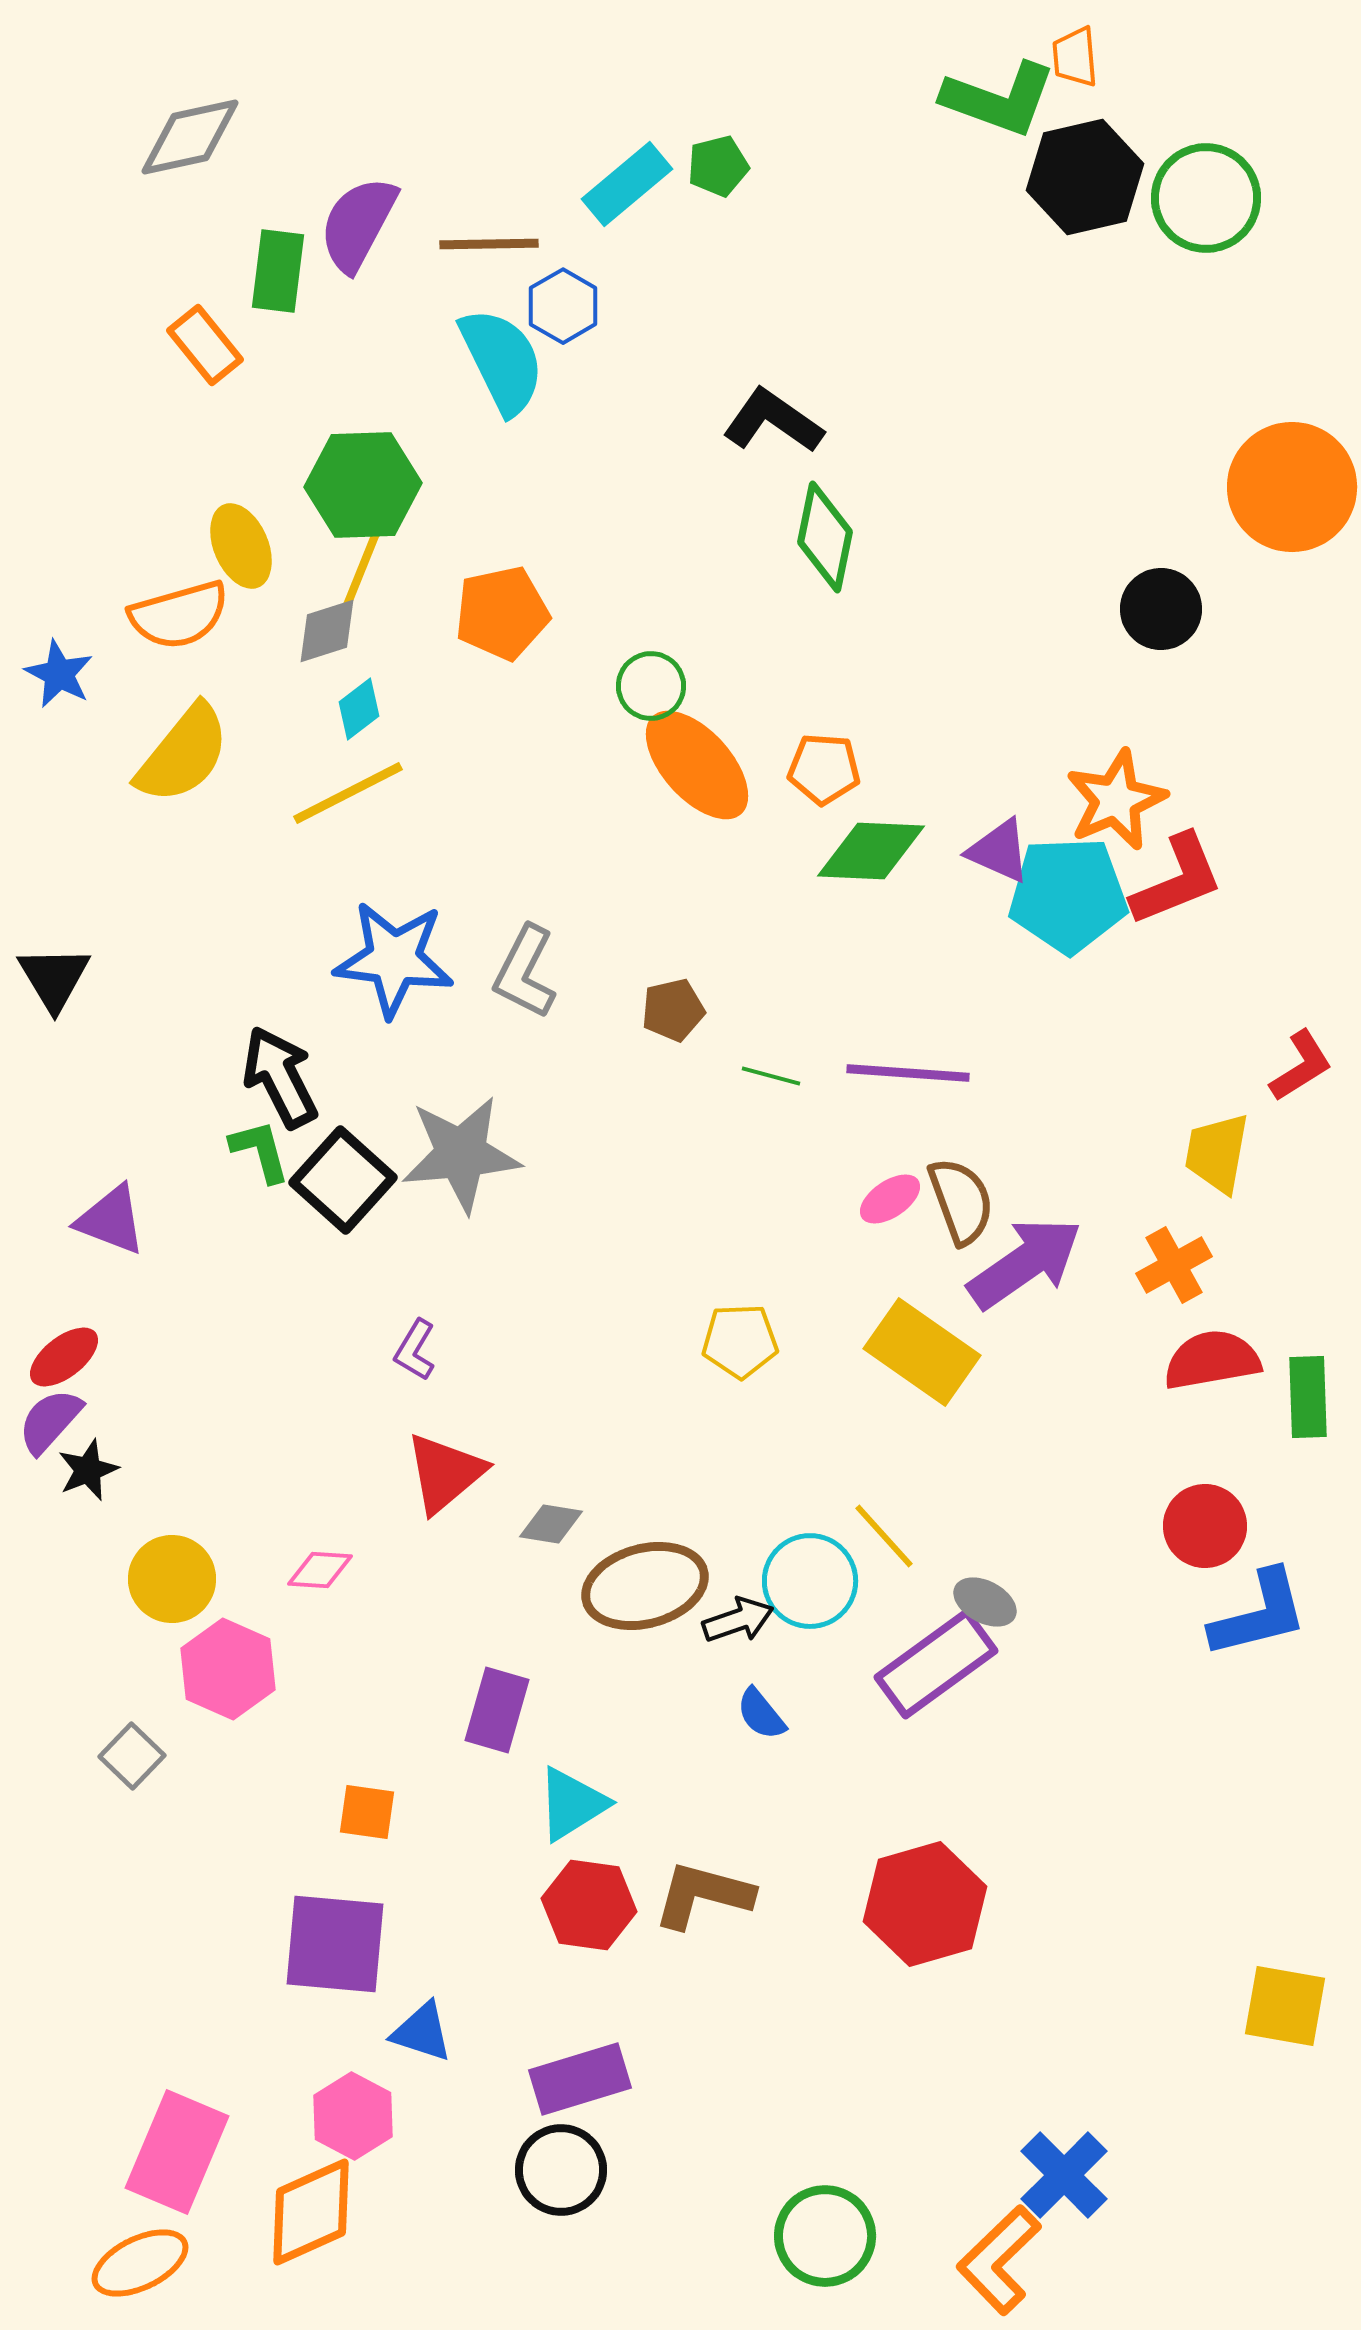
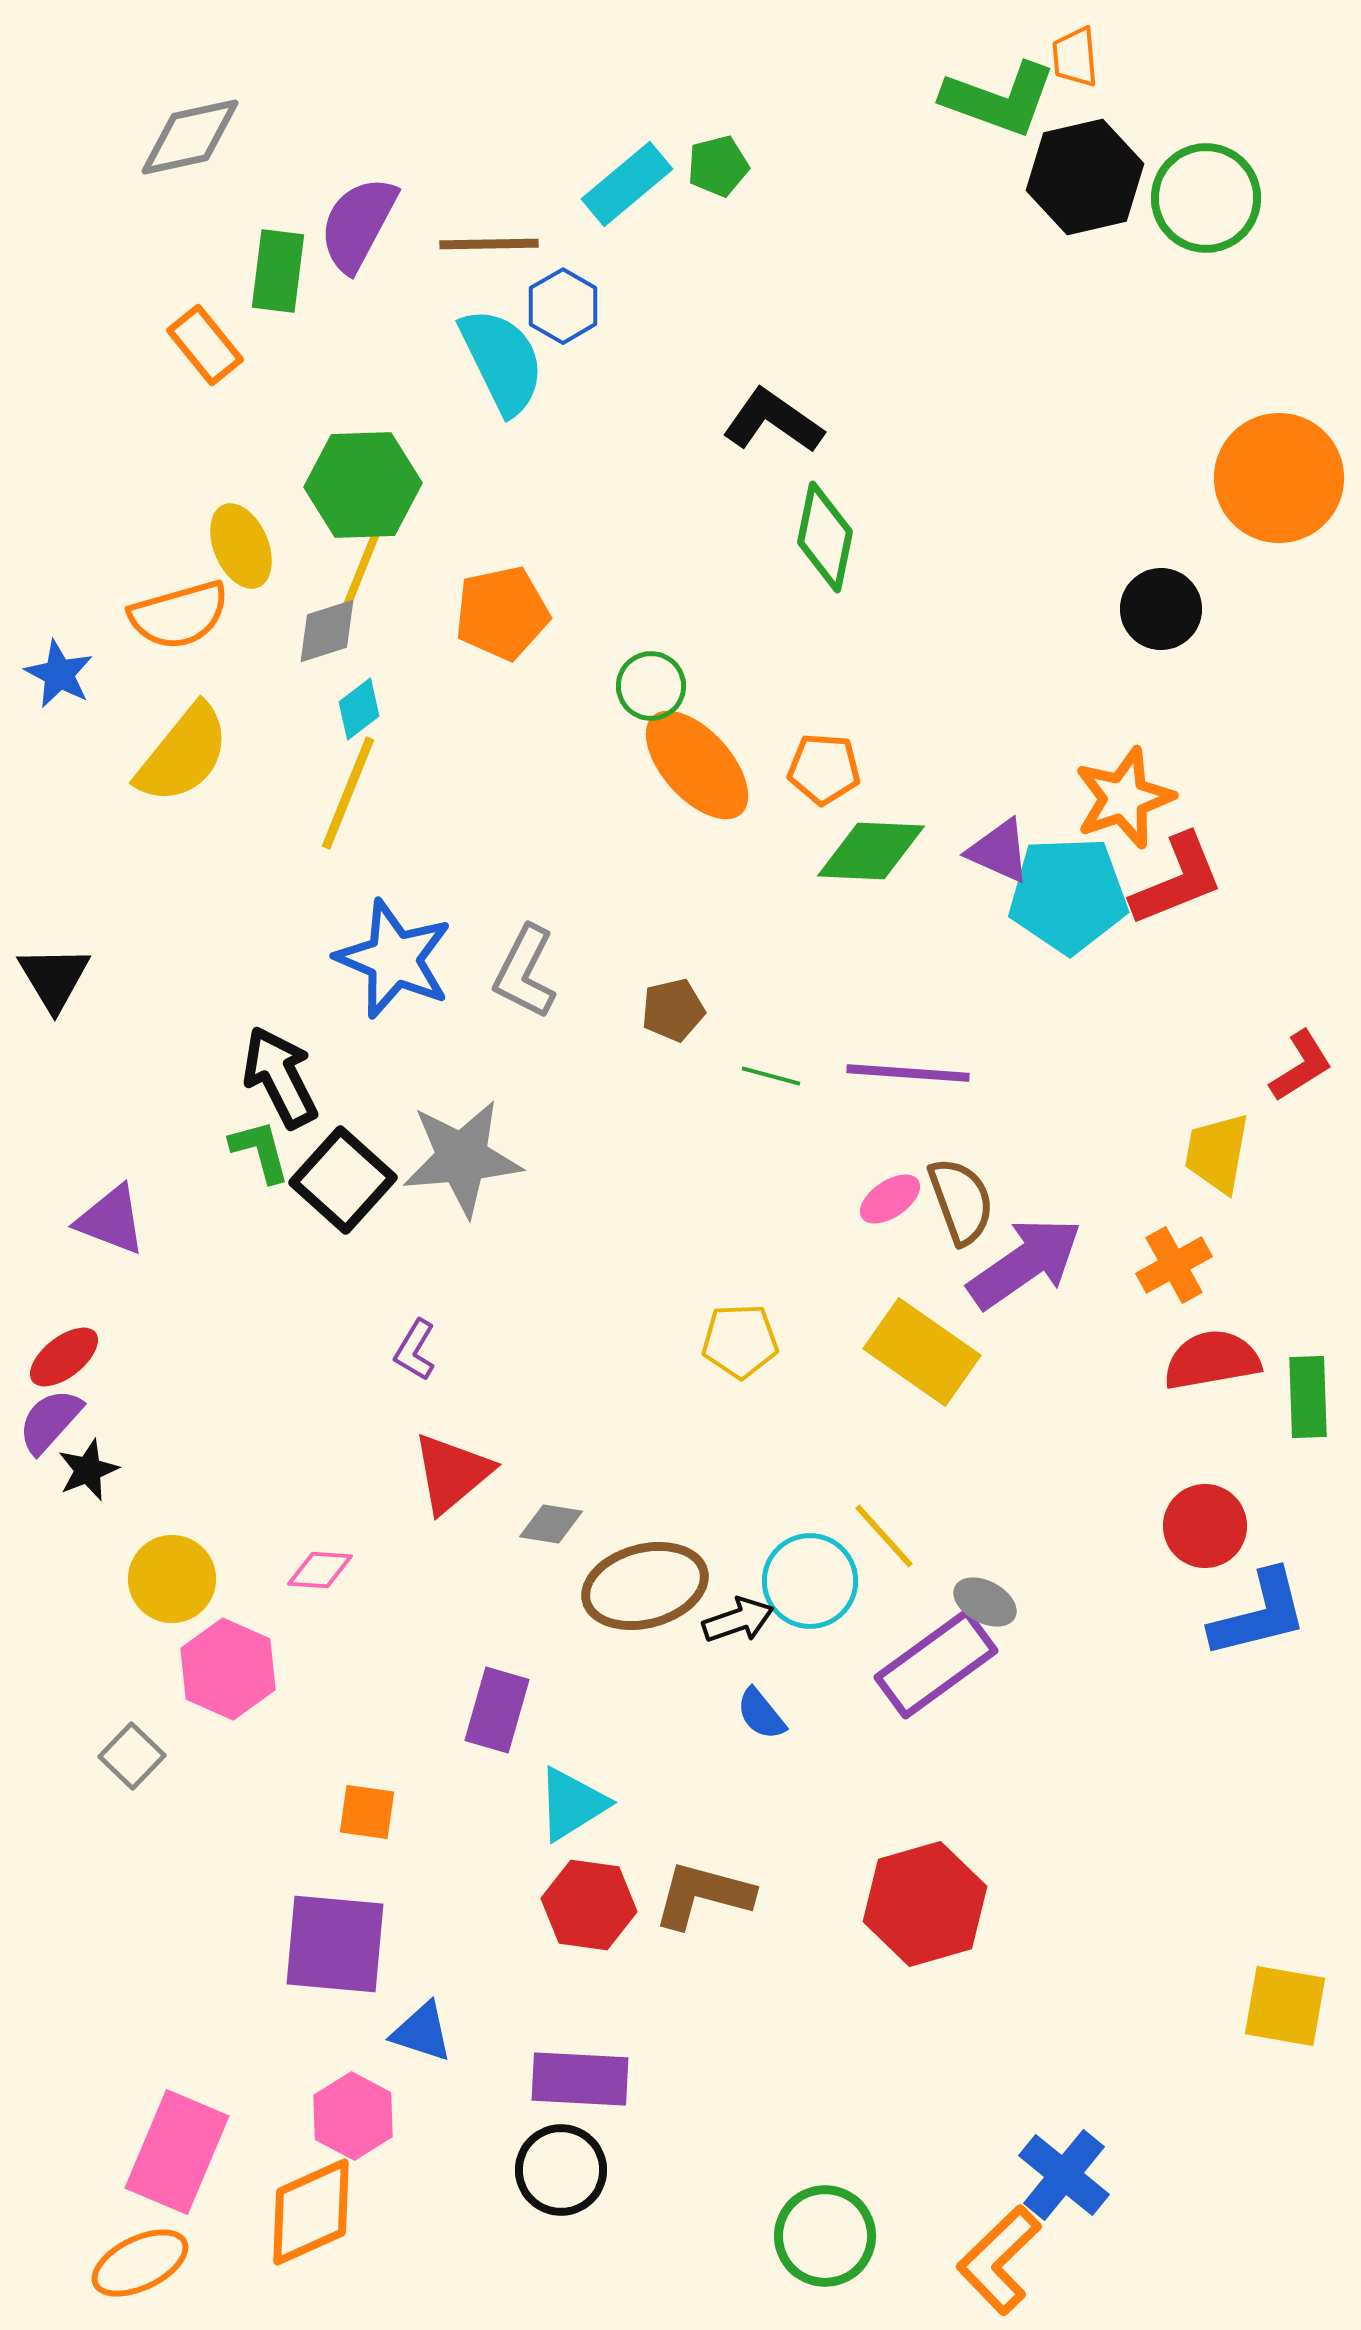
orange circle at (1292, 487): moved 13 px left, 9 px up
yellow line at (348, 793): rotated 41 degrees counterclockwise
orange star at (1116, 800): moved 8 px right, 2 px up; rotated 4 degrees clockwise
blue star at (394, 959): rotated 16 degrees clockwise
gray star at (461, 1154): moved 1 px right, 4 px down
red triangle at (445, 1473): moved 7 px right
purple rectangle at (580, 2079): rotated 20 degrees clockwise
blue cross at (1064, 2175): rotated 6 degrees counterclockwise
